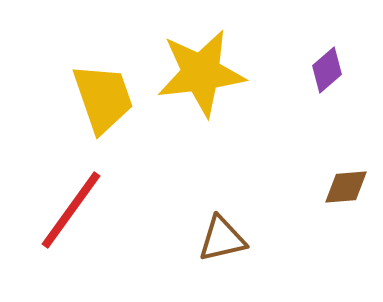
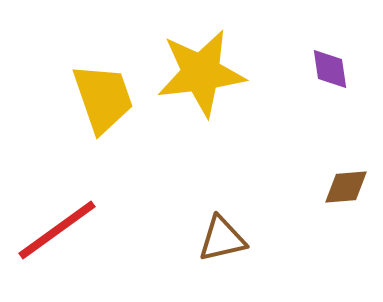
purple diamond: moved 3 px right, 1 px up; rotated 57 degrees counterclockwise
red line: moved 14 px left, 20 px down; rotated 18 degrees clockwise
